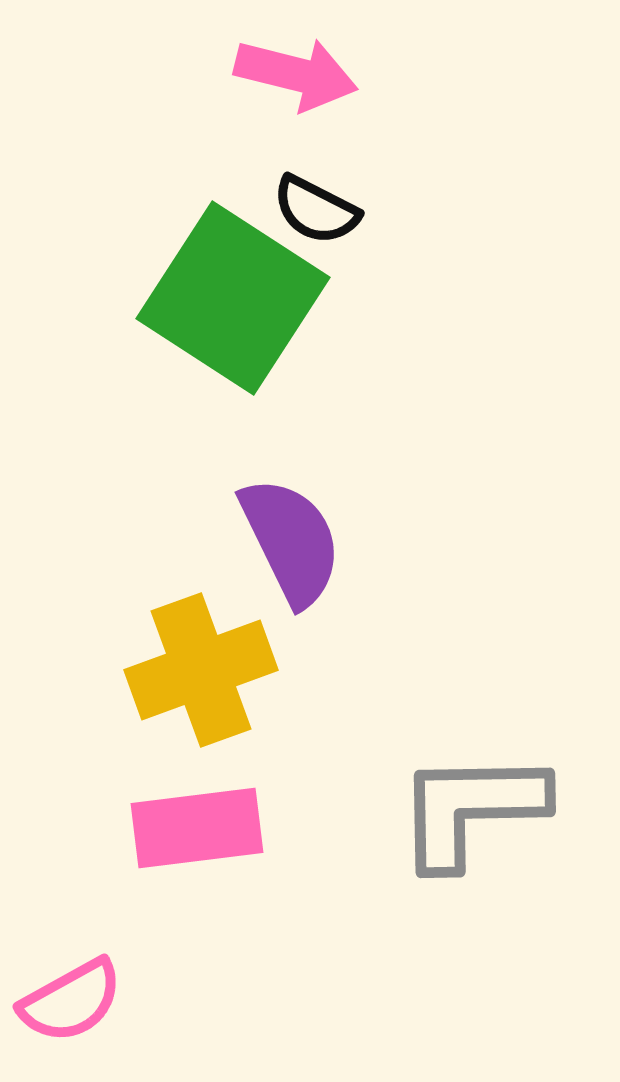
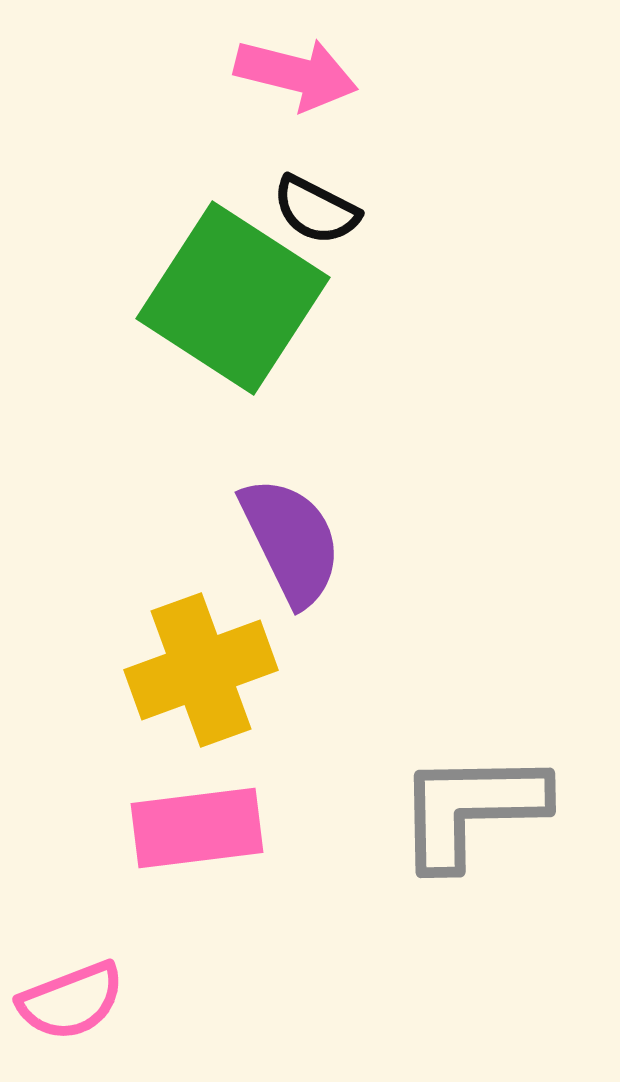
pink semicircle: rotated 8 degrees clockwise
